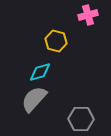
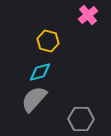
pink cross: rotated 24 degrees counterclockwise
yellow hexagon: moved 8 px left
